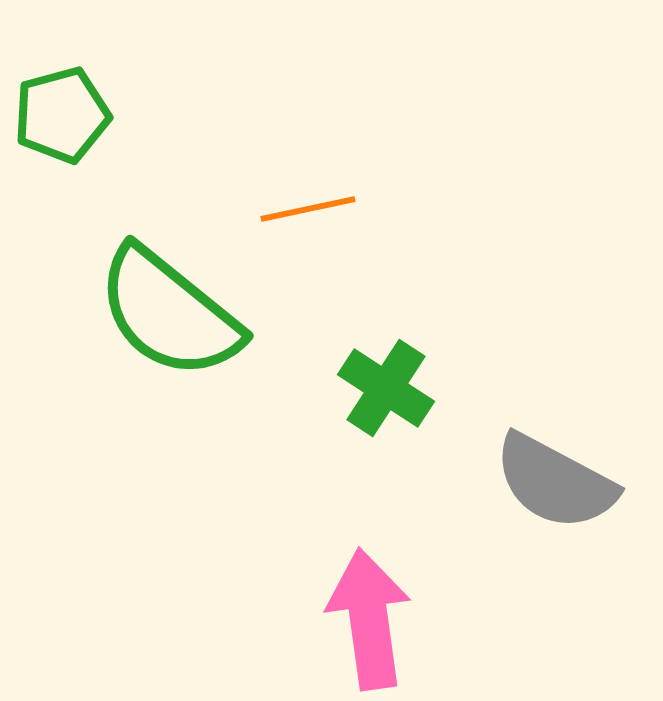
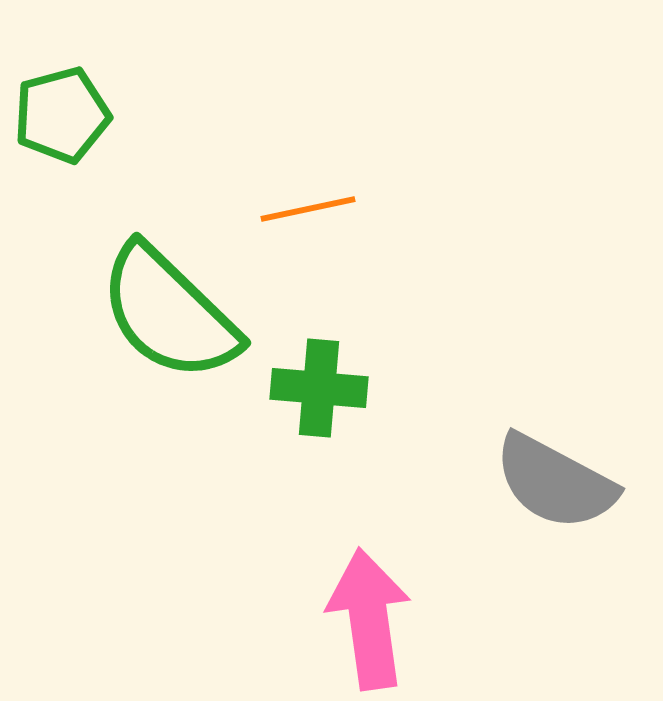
green semicircle: rotated 5 degrees clockwise
green cross: moved 67 px left; rotated 28 degrees counterclockwise
